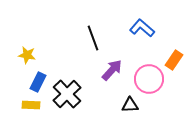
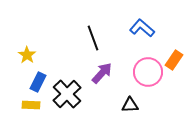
yellow star: rotated 24 degrees clockwise
purple arrow: moved 10 px left, 3 px down
pink circle: moved 1 px left, 7 px up
